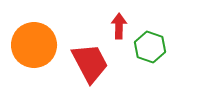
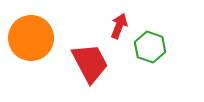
red arrow: rotated 20 degrees clockwise
orange circle: moved 3 px left, 7 px up
